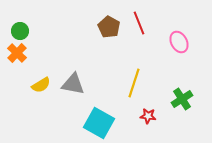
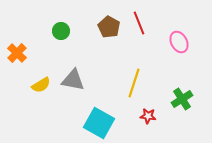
green circle: moved 41 px right
gray triangle: moved 4 px up
